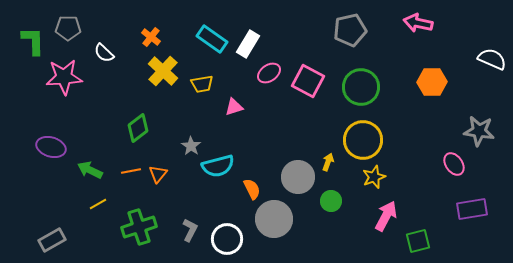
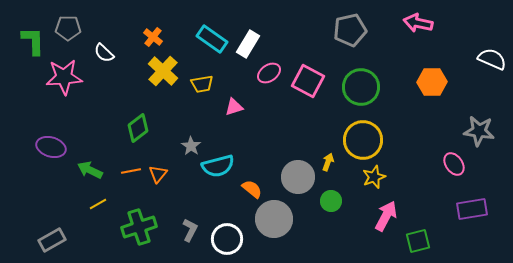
orange cross at (151, 37): moved 2 px right
orange semicircle at (252, 189): rotated 25 degrees counterclockwise
